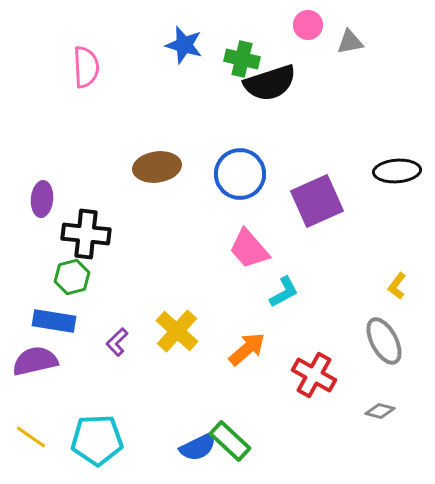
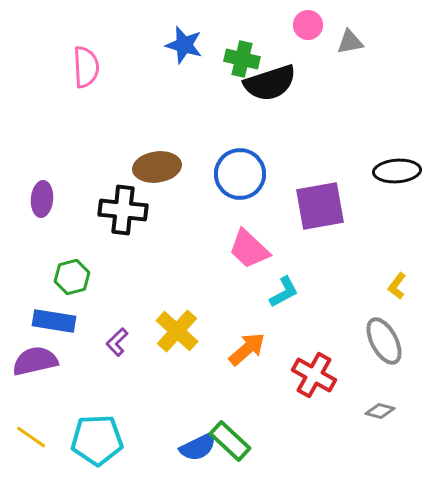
purple square: moved 3 px right, 5 px down; rotated 14 degrees clockwise
black cross: moved 37 px right, 24 px up
pink trapezoid: rotated 6 degrees counterclockwise
